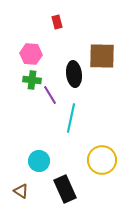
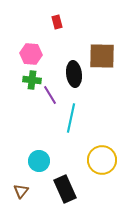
brown triangle: rotated 35 degrees clockwise
